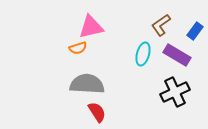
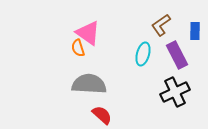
pink triangle: moved 3 px left, 6 px down; rotated 48 degrees clockwise
blue rectangle: rotated 36 degrees counterclockwise
orange semicircle: rotated 90 degrees clockwise
purple rectangle: rotated 32 degrees clockwise
gray semicircle: moved 2 px right
red semicircle: moved 5 px right, 3 px down; rotated 15 degrees counterclockwise
